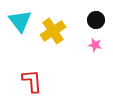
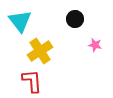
black circle: moved 21 px left, 1 px up
yellow cross: moved 13 px left, 20 px down
